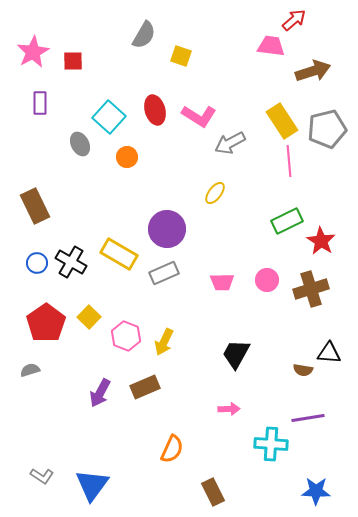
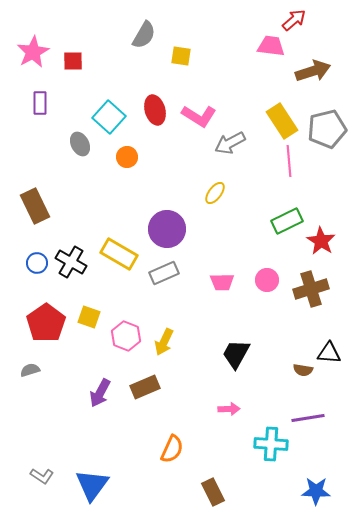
yellow square at (181, 56): rotated 10 degrees counterclockwise
yellow square at (89, 317): rotated 25 degrees counterclockwise
